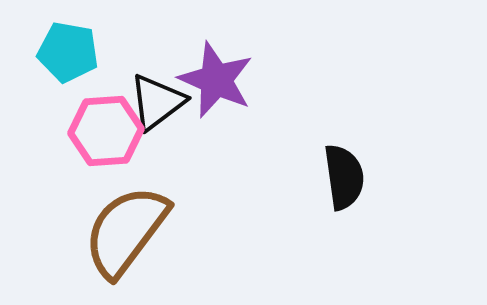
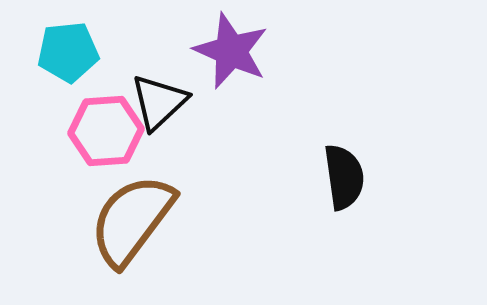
cyan pentagon: rotated 16 degrees counterclockwise
purple star: moved 15 px right, 29 px up
black triangle: moved 2 px right; rotated 6 degrees counterclockwise
brown semicircle: moved 6 px right, 11 px up
